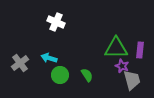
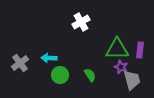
white cross: moved 25 px right; rotated 36 degrees clockwise
green triangle: moved 1 px right, 1 px down
cyan arrow: rotated 14 degrees counterclockwise
purple star: moved 1 px left, 1 px down
green semicircle: moved 3 px right
